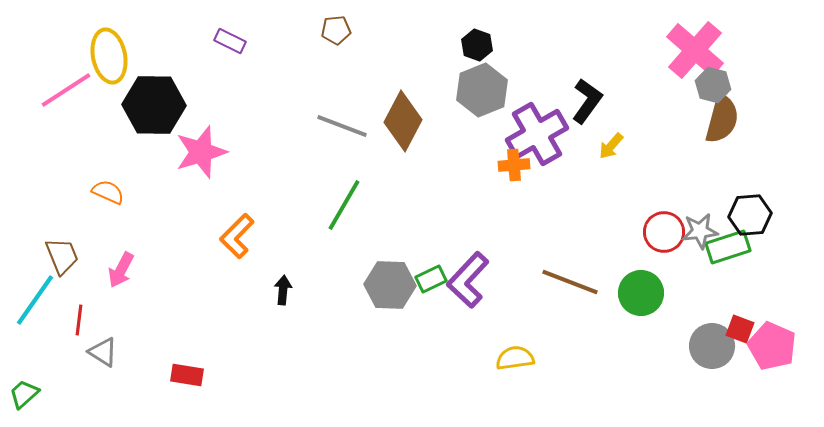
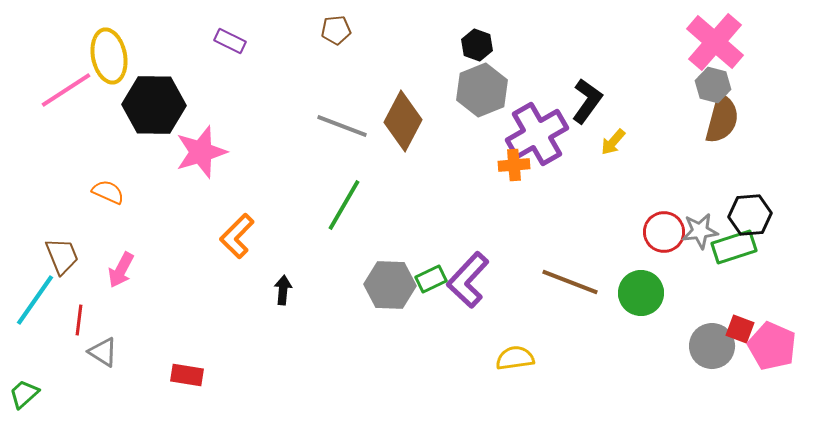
pink cross at (695, 50): moved 20 px right, 8 px up
yellow arrow at (611, 146): moved 2 px right, 4 px up
green rectangle at (728, 247): moved 6 px right
